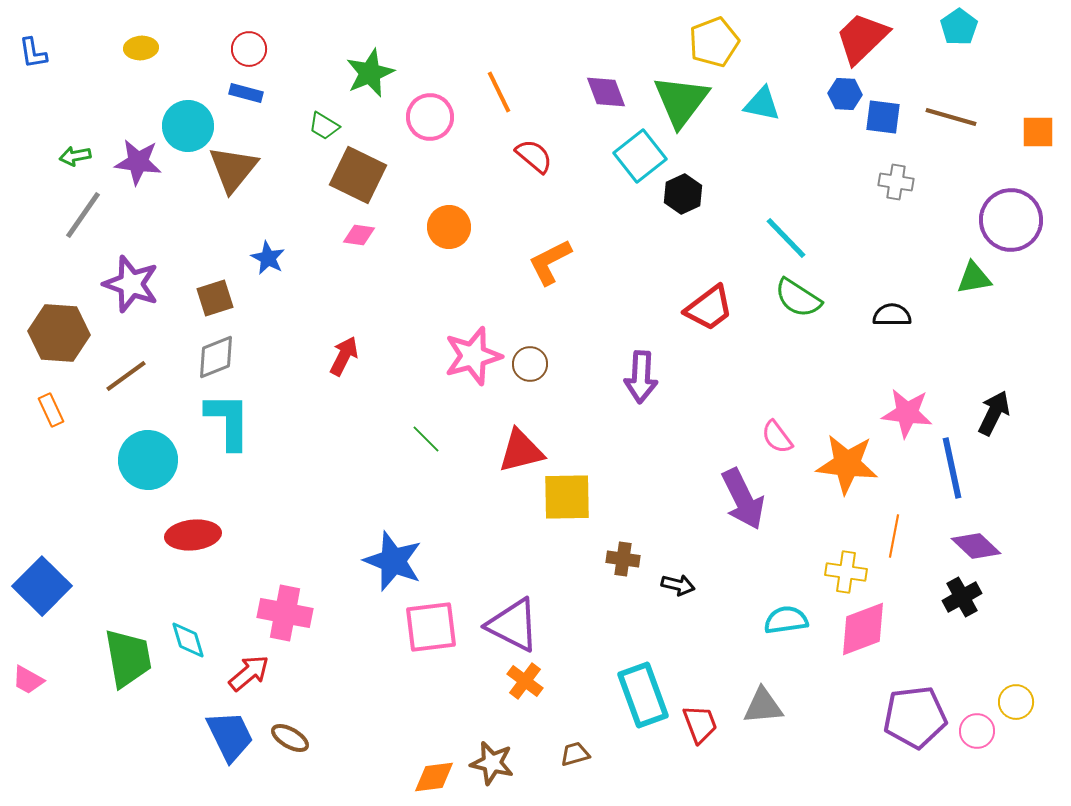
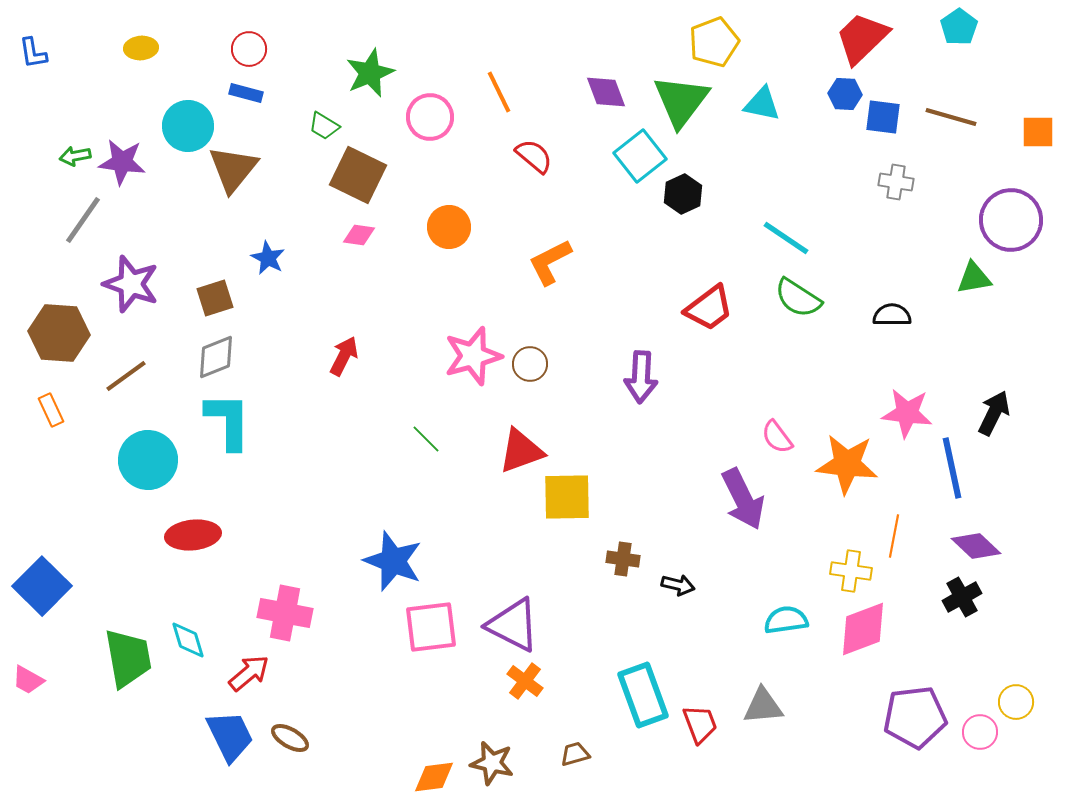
purple star at (138, 162): moved 16 px left
gray line at (83, 215): moved 5 px down
cyan line at (786, 238): rotated 12 degrees counterclockwise
red triangle at (521, 451): rotated 6 degrees counterclockwise
yellow cross at (846, 572): moved 5 px right, 1 px up
pink circle at (977, 731): moved 3 px right, 1 px down
